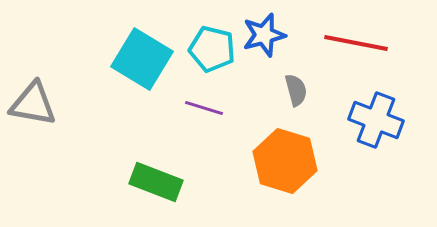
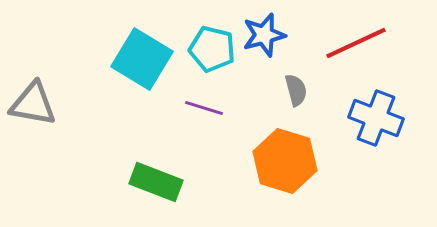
red line: rotated 36 degrees counterclockwise
blue cross: moved 2 px up
